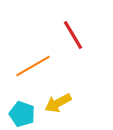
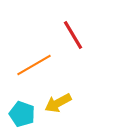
orange line: moved 1 px right, 1 px up
